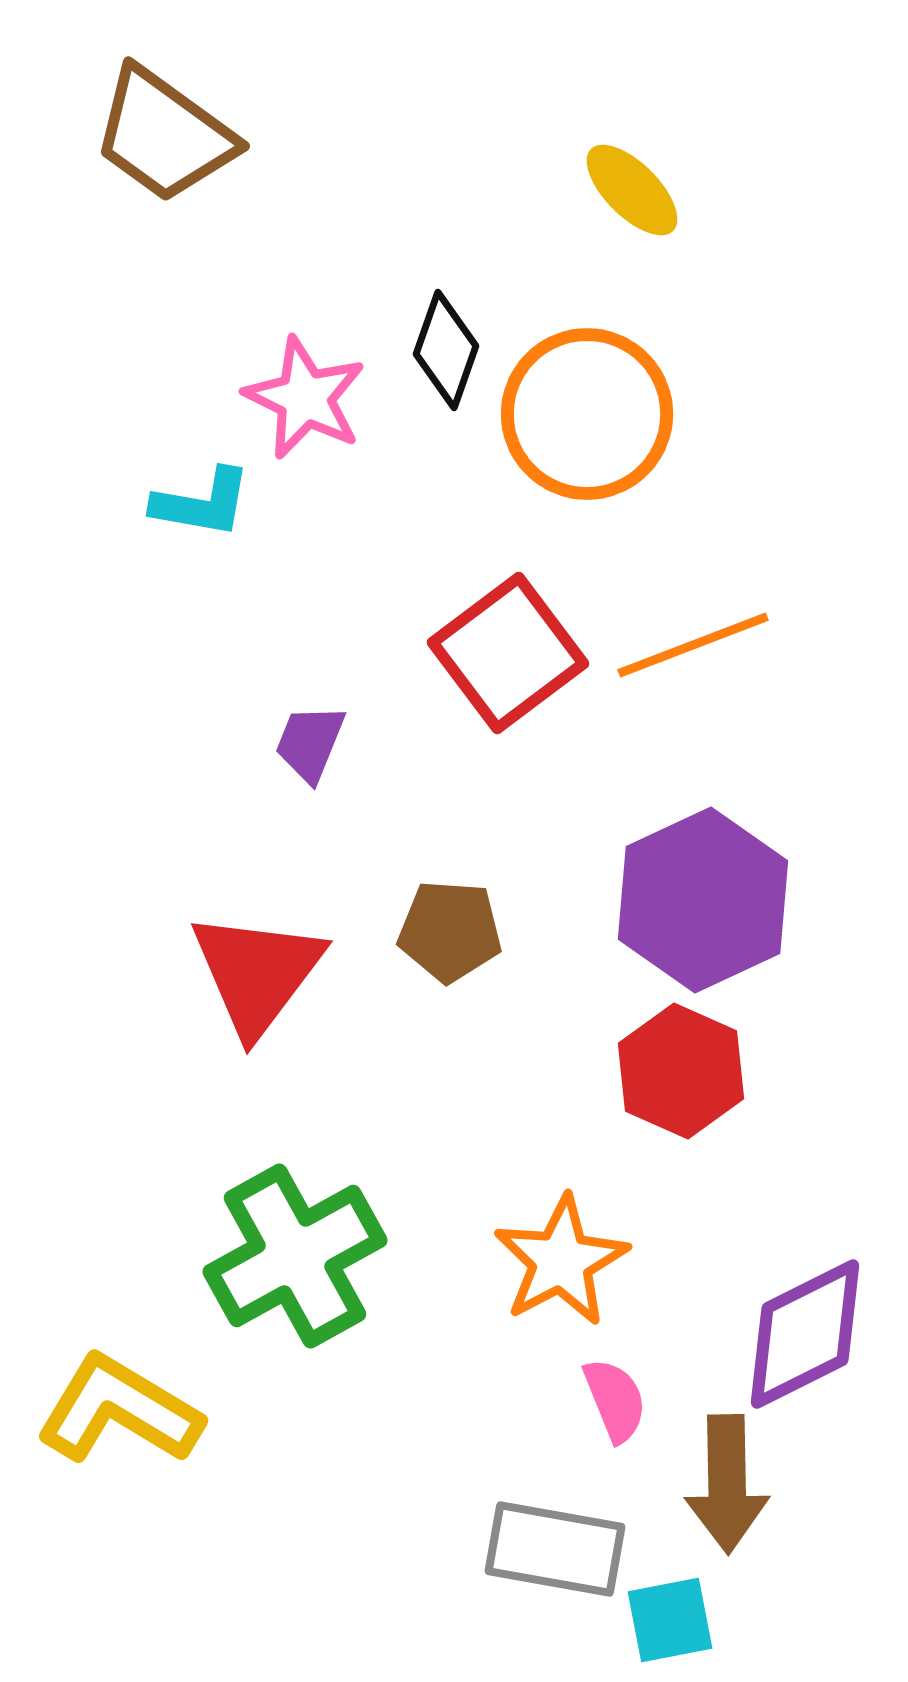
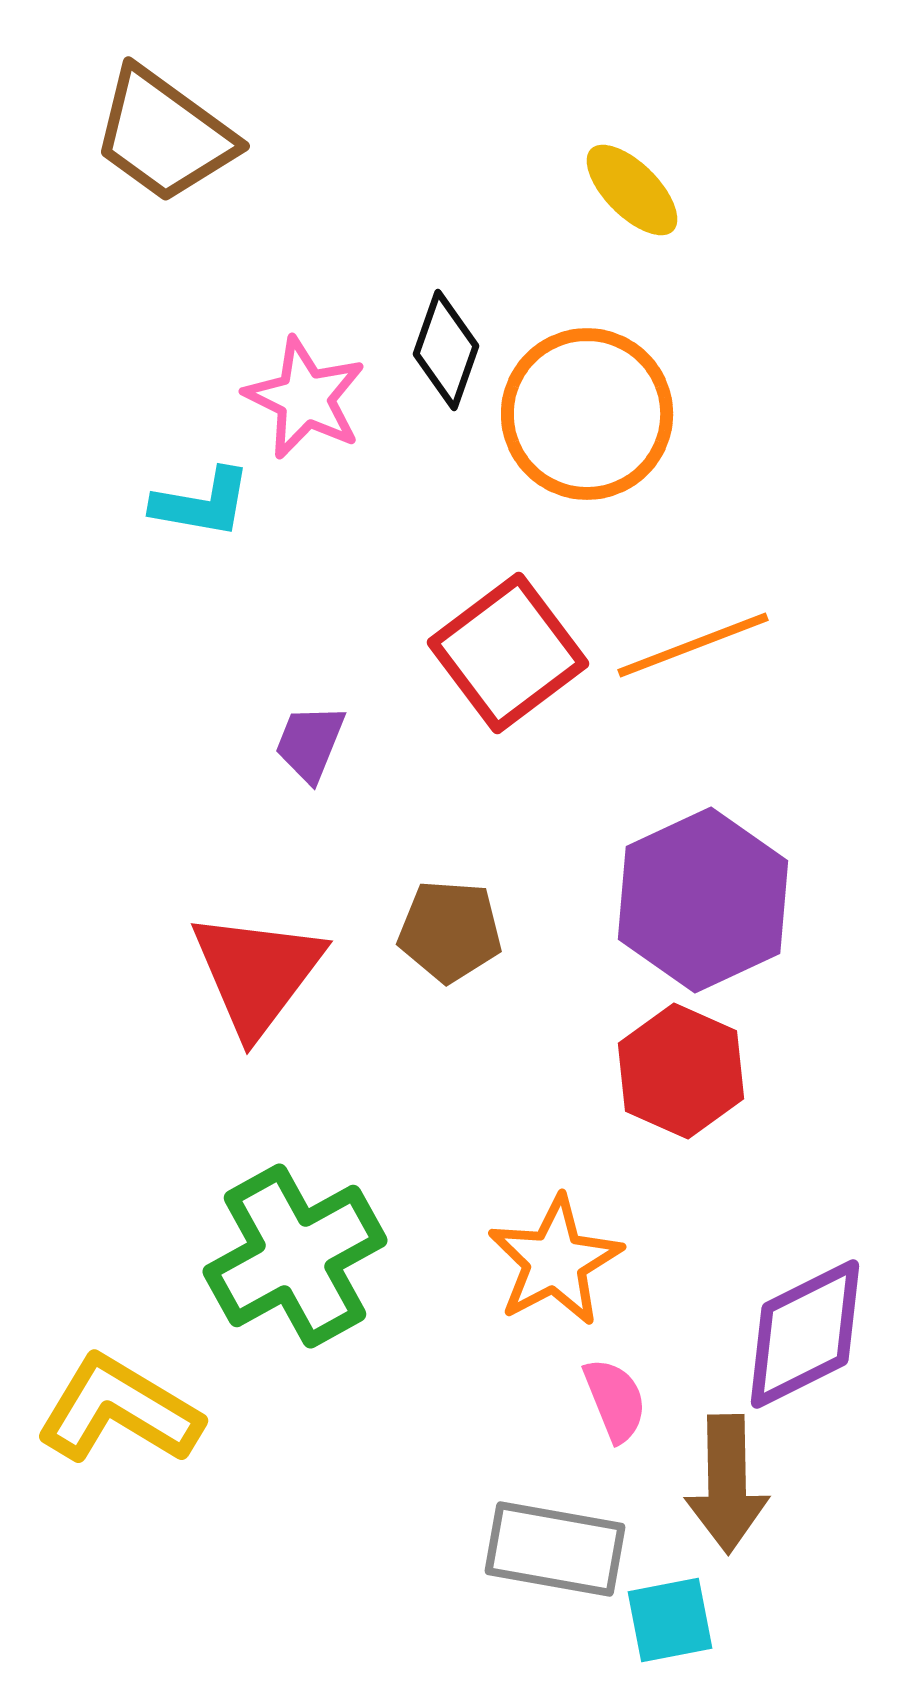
orange star: moved 6 px left
